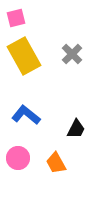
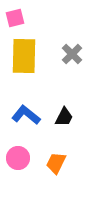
pink square: moved 1 px left
yellow rectangle: rotated 30 degrees clockwise
black trapezoid: moved 12 px left, 12 px up
orange trapezoid: rotated 55 degrees clockwise
